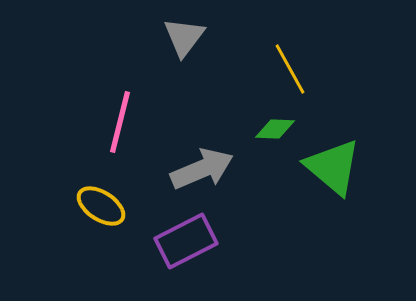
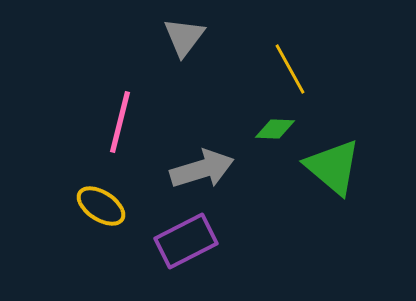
gray arrow: rotated 6 degrees clockwise
